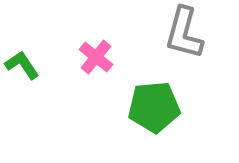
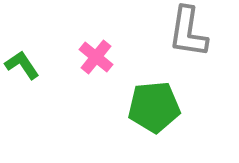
gray L-shape: moved 4 px right, 1 px up; rotated 6 degrees counterclockwise
